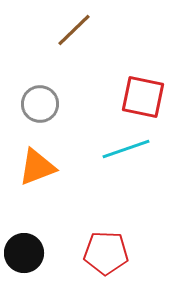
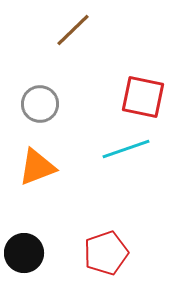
brown line: moved 1 px left
red pentagon: rotated 21 degrees counterclockwise
